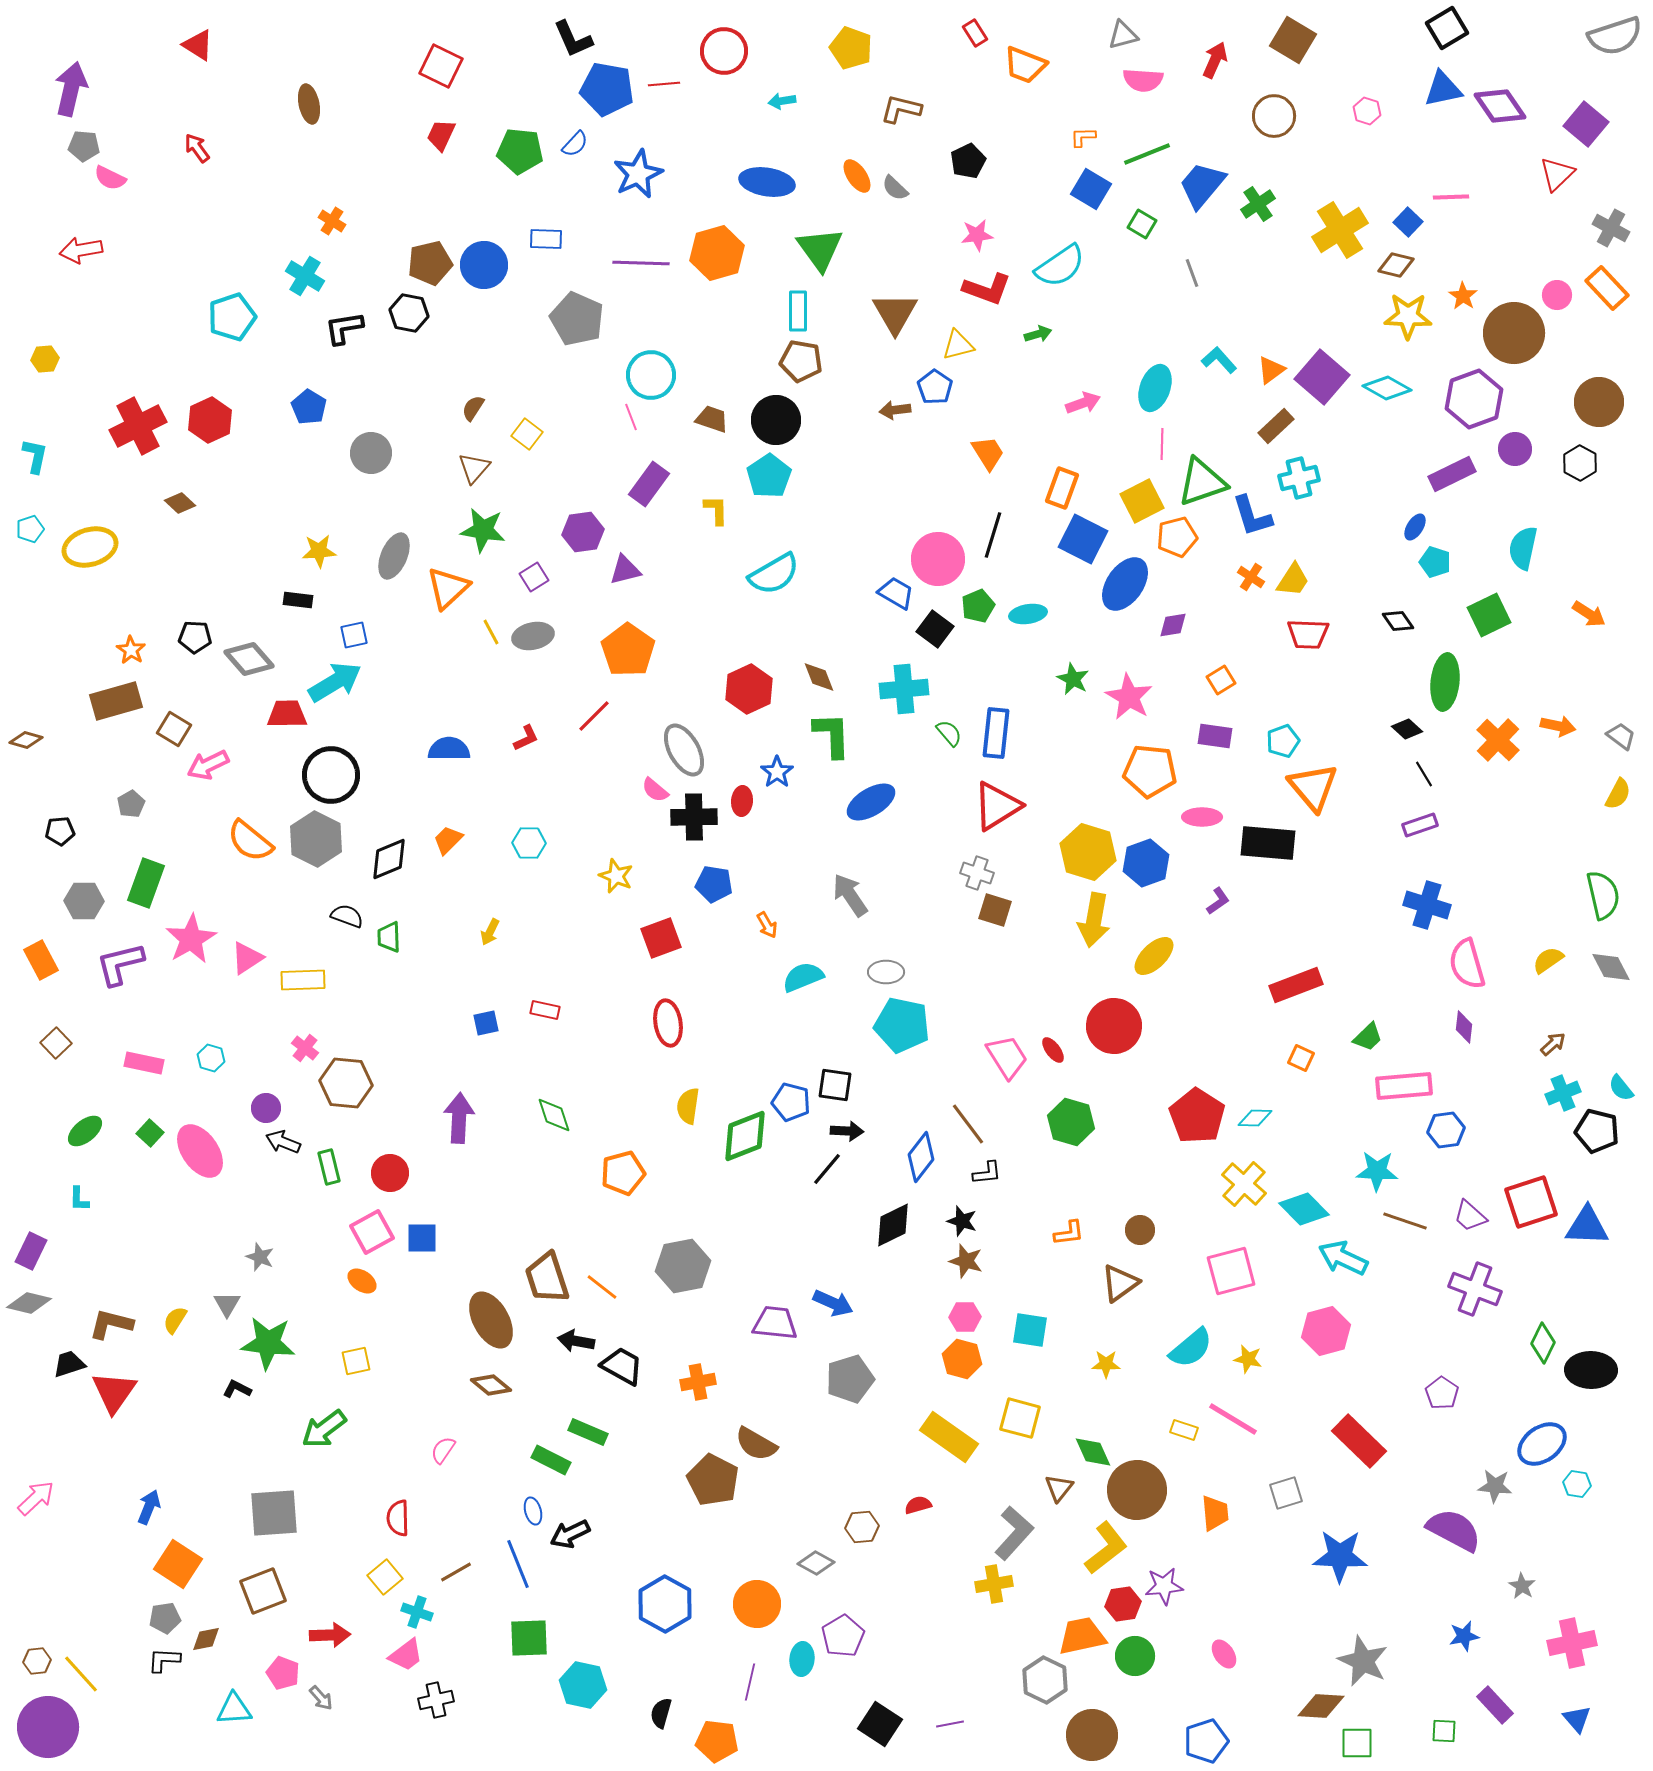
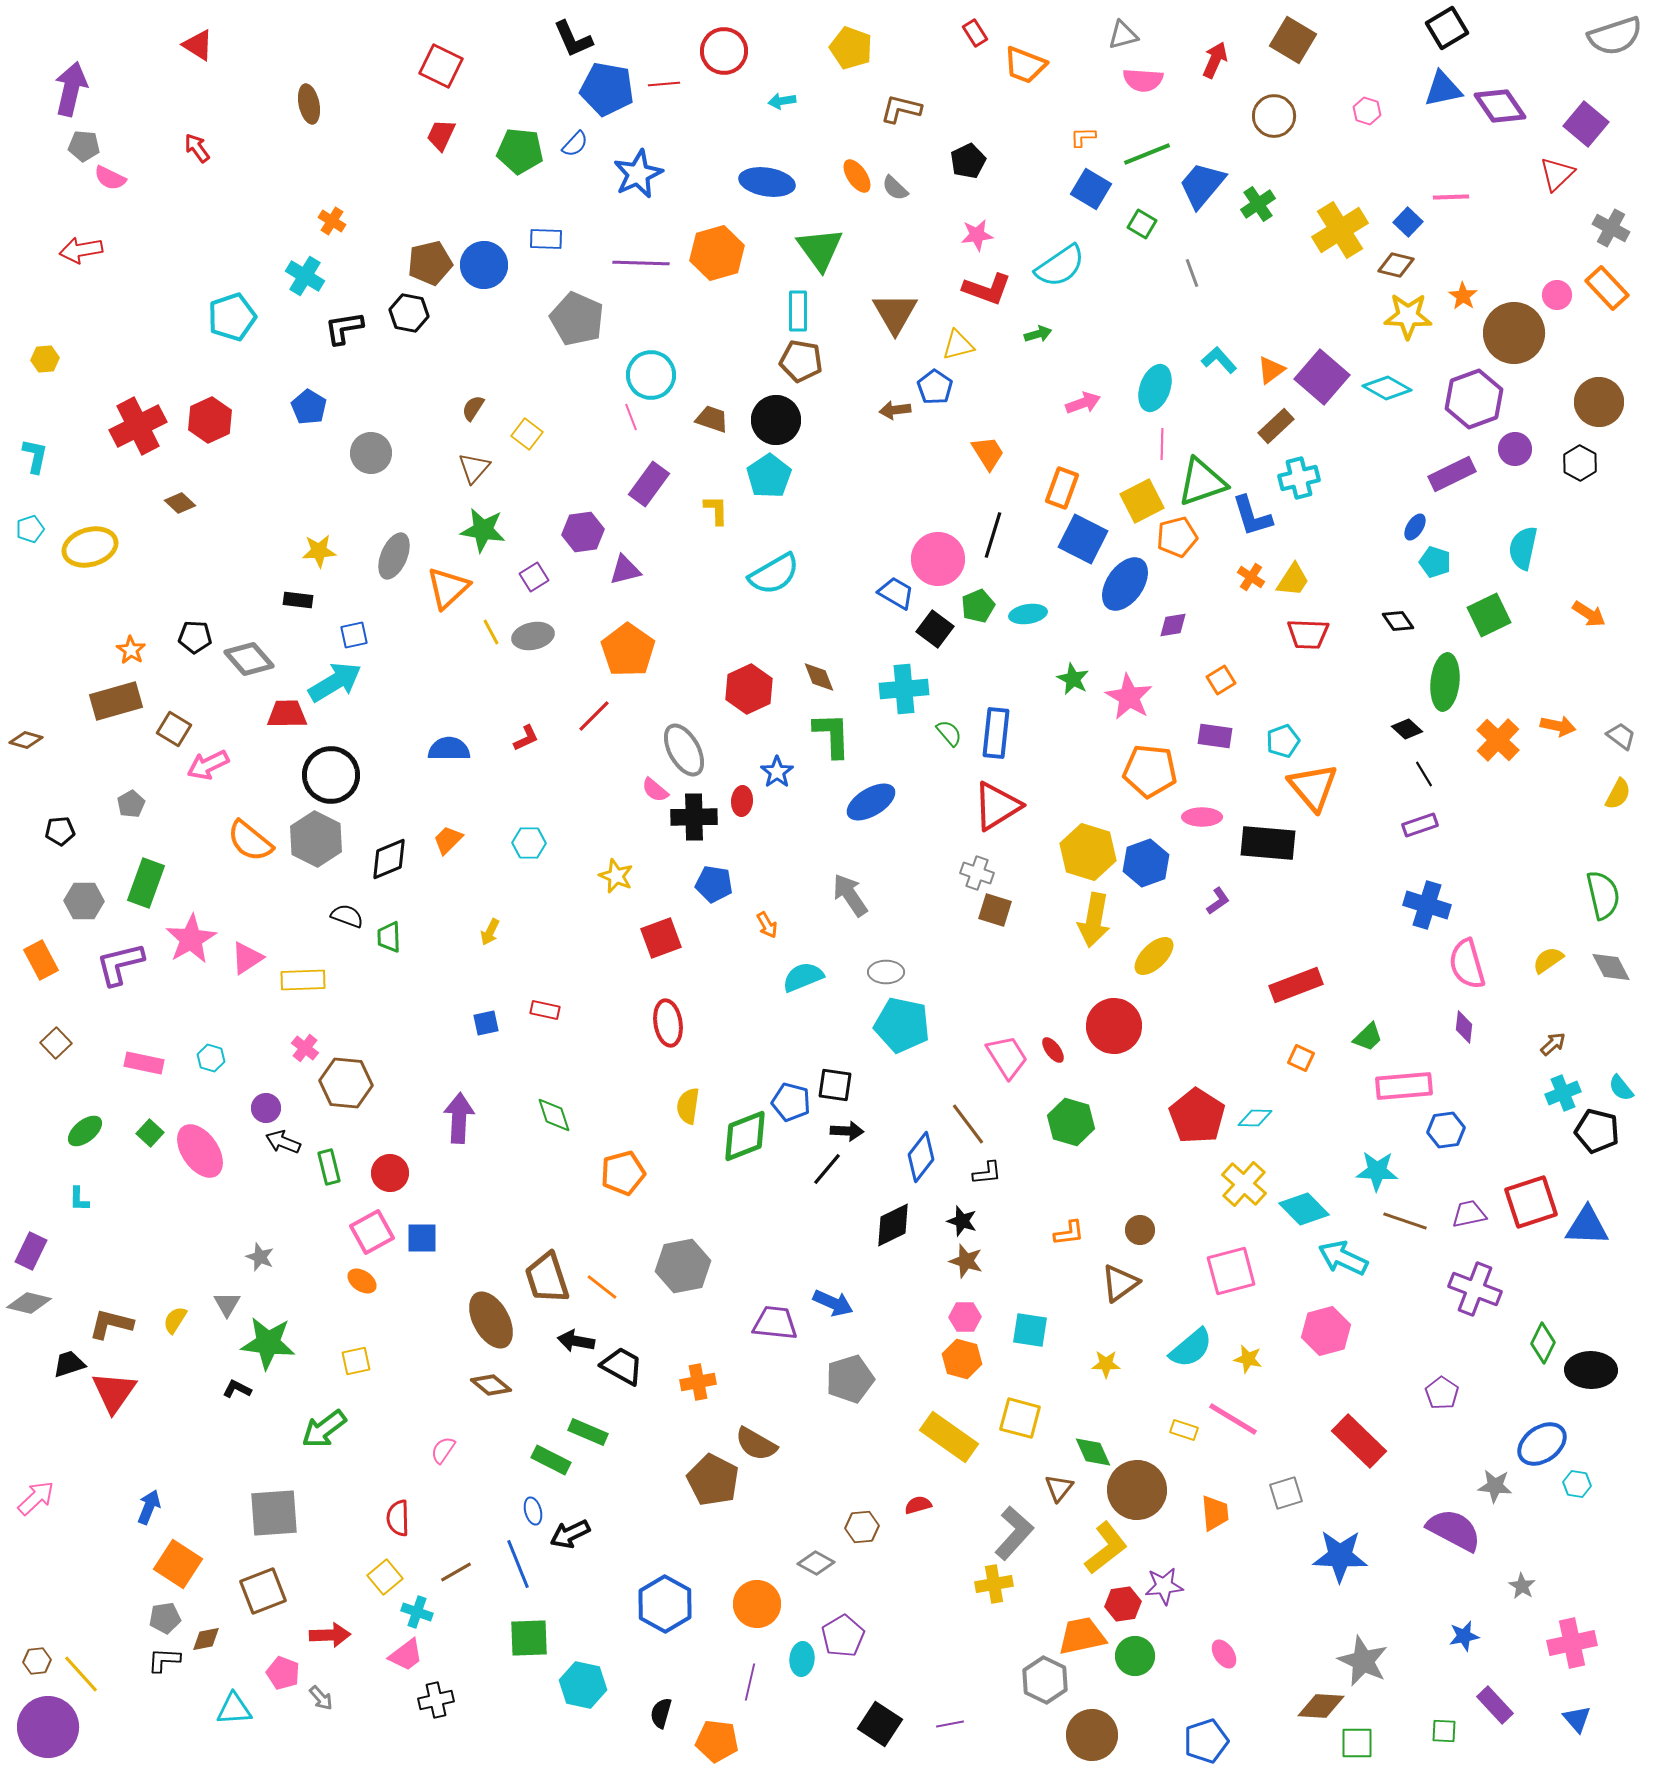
purple trapezoid at (1470, 1216): moved 1 px left, 2 px up; rotated 126 degrees clockwise
